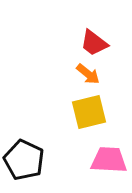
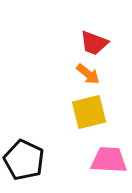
red trapezoid: rotated 16 degrees counterclockwise
